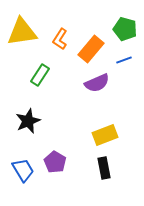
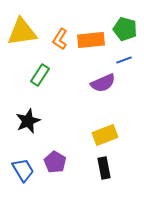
orange rectangle: moved 9 px up; rotated 44 degrees clockwise
purple semicircle: moved 6 px right
